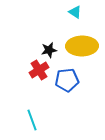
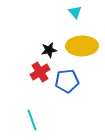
cyan triangle: rotated 16 degrees clockwise
red cross: moved 1 px right, 2 px down
blue pentagon: moved 1 px down
